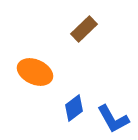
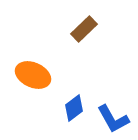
orange ellipse: moved 2 px left, 3 px down
